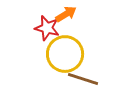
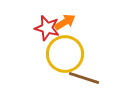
orange arrow: moved 1 px left, 8 px down
brown line: moved 1 px right, 1 px up
